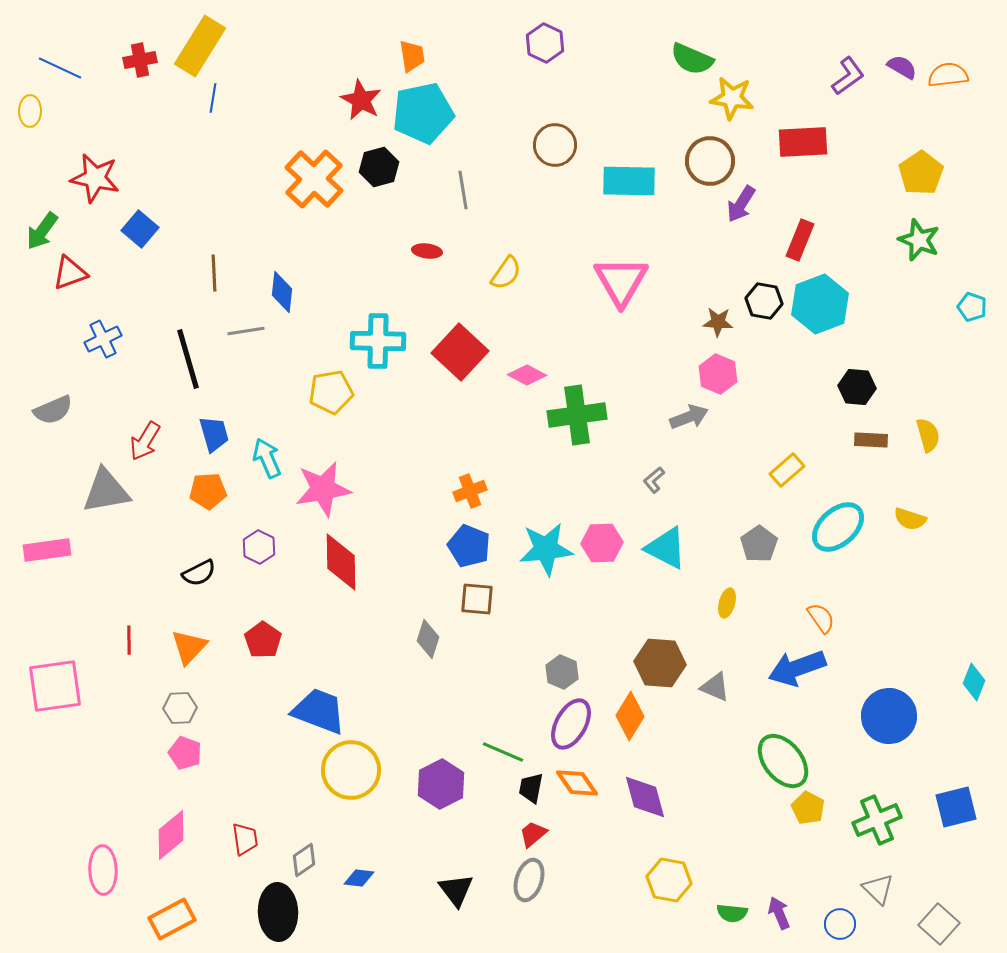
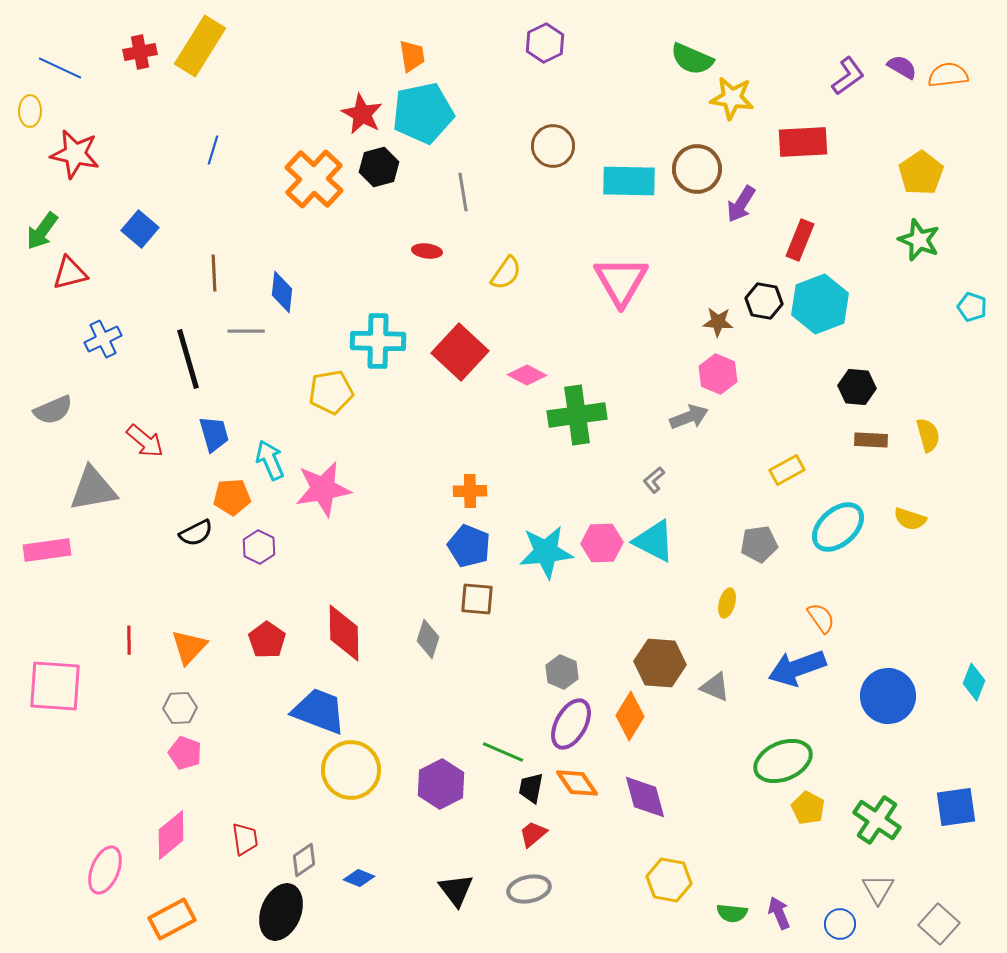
purple hexagon at (545, 43): rotated 9 degrees clockwise
red cross at (140, 60): moved 8 px up
blue line at (213, 98): moved 52 px down; rotated 8 degrees clockwise
red star at (361, 100): moved 1 px right, 14 px down
brown circle at (555, 145): moved 2 px left, 1 px down
brown circle at (710, 161): moved 13 px left, 8 px down
red star at (95, 178): moved 20 px left, 24 px up
gray line at (463, 190): moved 2 px down
red triangle at (70, 273): rotated 6 degrees clockwise
gray line at (246, 331): rotated 9 degrees clockwise
red arrow at (145, 441): rotated 81 degrees counterclockwise
cyan arrow at (267, 458): moved 3 px right, 2 px down
yellow rectangle at (787, 470): rotated 12 degrees clockwise
gray triangle at (106, 491): moved 13 px left, 2 px up
orange pentagon at (208, 491): moved 24 px right, 6 px down
orange cross at (470, 491): rotated 20 degrees clockwise
gray pentagon at (759, 544): rotated 27 degrees clockwise
cyan triangle at (666, 548): moved 12 px left, 7 px up
cyan star at (546, 549): moved 3 px down
red diamond at (341, 562): moved 3 px right, 71 px down
black semicircle at (199, 573): moved 3 px left, 40 px up
red pentagon at (263, 640): moved 4 px right
pink square at (55, 686): rotated 12 degrees clockwise
blue circle at (889, 716): moved 1 px left, 20 px up
green ellipse at (783, 761): rotated 74 degrees counterclockwise
blue square at (956, 807): rotated 6 degrees clockwise
green cross at (877, 820): rotated 33 degrees counterclockwise
pink ellipse at (103, 870): moved 2 px right; rotated 24 degrees clockwise
blue diamond at (359, 878): rotated 16 degrees clockwise
gray ellipse at (529, 880): moved 9 px down; rotated 60 degrees clockwise
gray triangle at (878, 889): rotated 16 degrees clockwise
black ellipse at (278, 912): moved 3 px right; rotated 24 degrees clockwise
